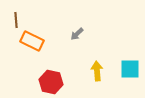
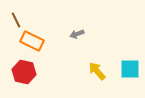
brown line: rotated 21 degrees counterclockwise
gray arrow: rotated 24 degrees clockwise
yellow arrow: rotated 36 degrees counterclockwise
red hexagon: moved 27 px left, 10 px up
